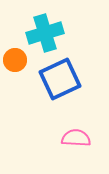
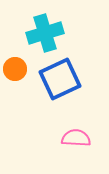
orange circle: moved 9 px down
